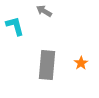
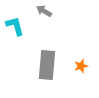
orange star: moved 3 px down; rotated 16 degrees clockwise
